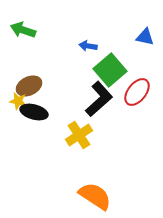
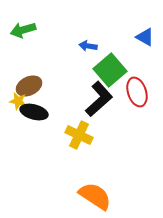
green arrow: rotated 35 degrees counterclockwise
blue triangle: rotated 18 degrees clockwise
red ellipse: rotated 56 degrees counterclockwise
yellow cross: rotated 32 degrees counterclockwise
